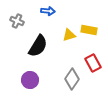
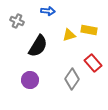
red rectangle: rotated 12 degrees counterclockwise
